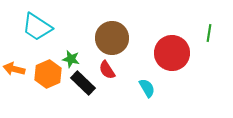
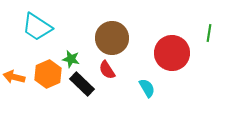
orange arrow: moved 8 px down
black rectangle: moved 1 px left, 1 px down
